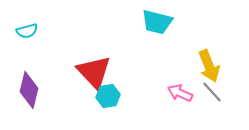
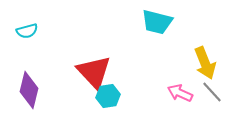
yellow arrow: moved 4 px left, 3 px up
